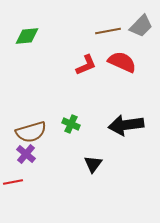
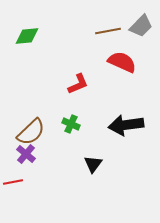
red L-shape: moved 8 px left, 19 px down
brown semicircle: rotated 28 degrees counterclockwise
